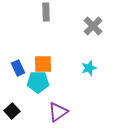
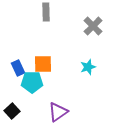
cyan star: moved 1 px left, 1 px up
cyan pentagon: moved 6 px left
